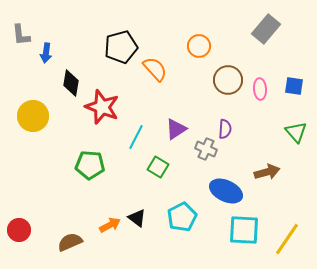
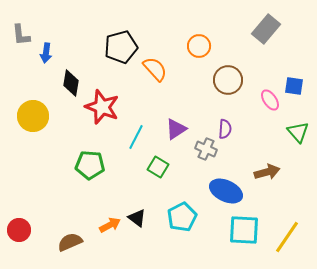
pink ellipse: moved 10 px right, 11 px down; rotated 30 degrees counterclockwise
green triangle: moved 2 px right
yellow line: moved 2 px up
